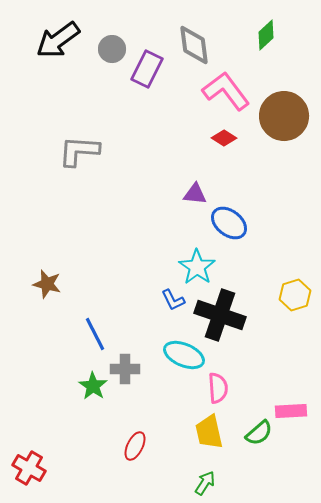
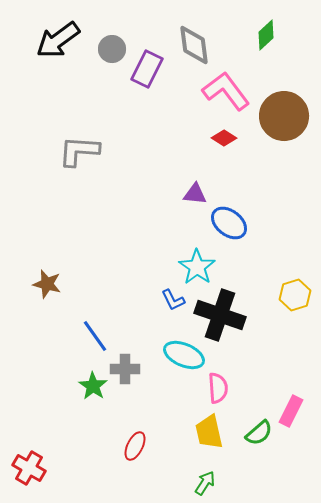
blue line: moved 2 px down; rotated 8 degrees counterclockwise
pink rectangle: rotated 60 degrees counterclockwise
